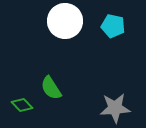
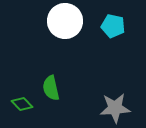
green semicircle: rotated 20 degrees clockwise
green diamond: moved 1 px up
